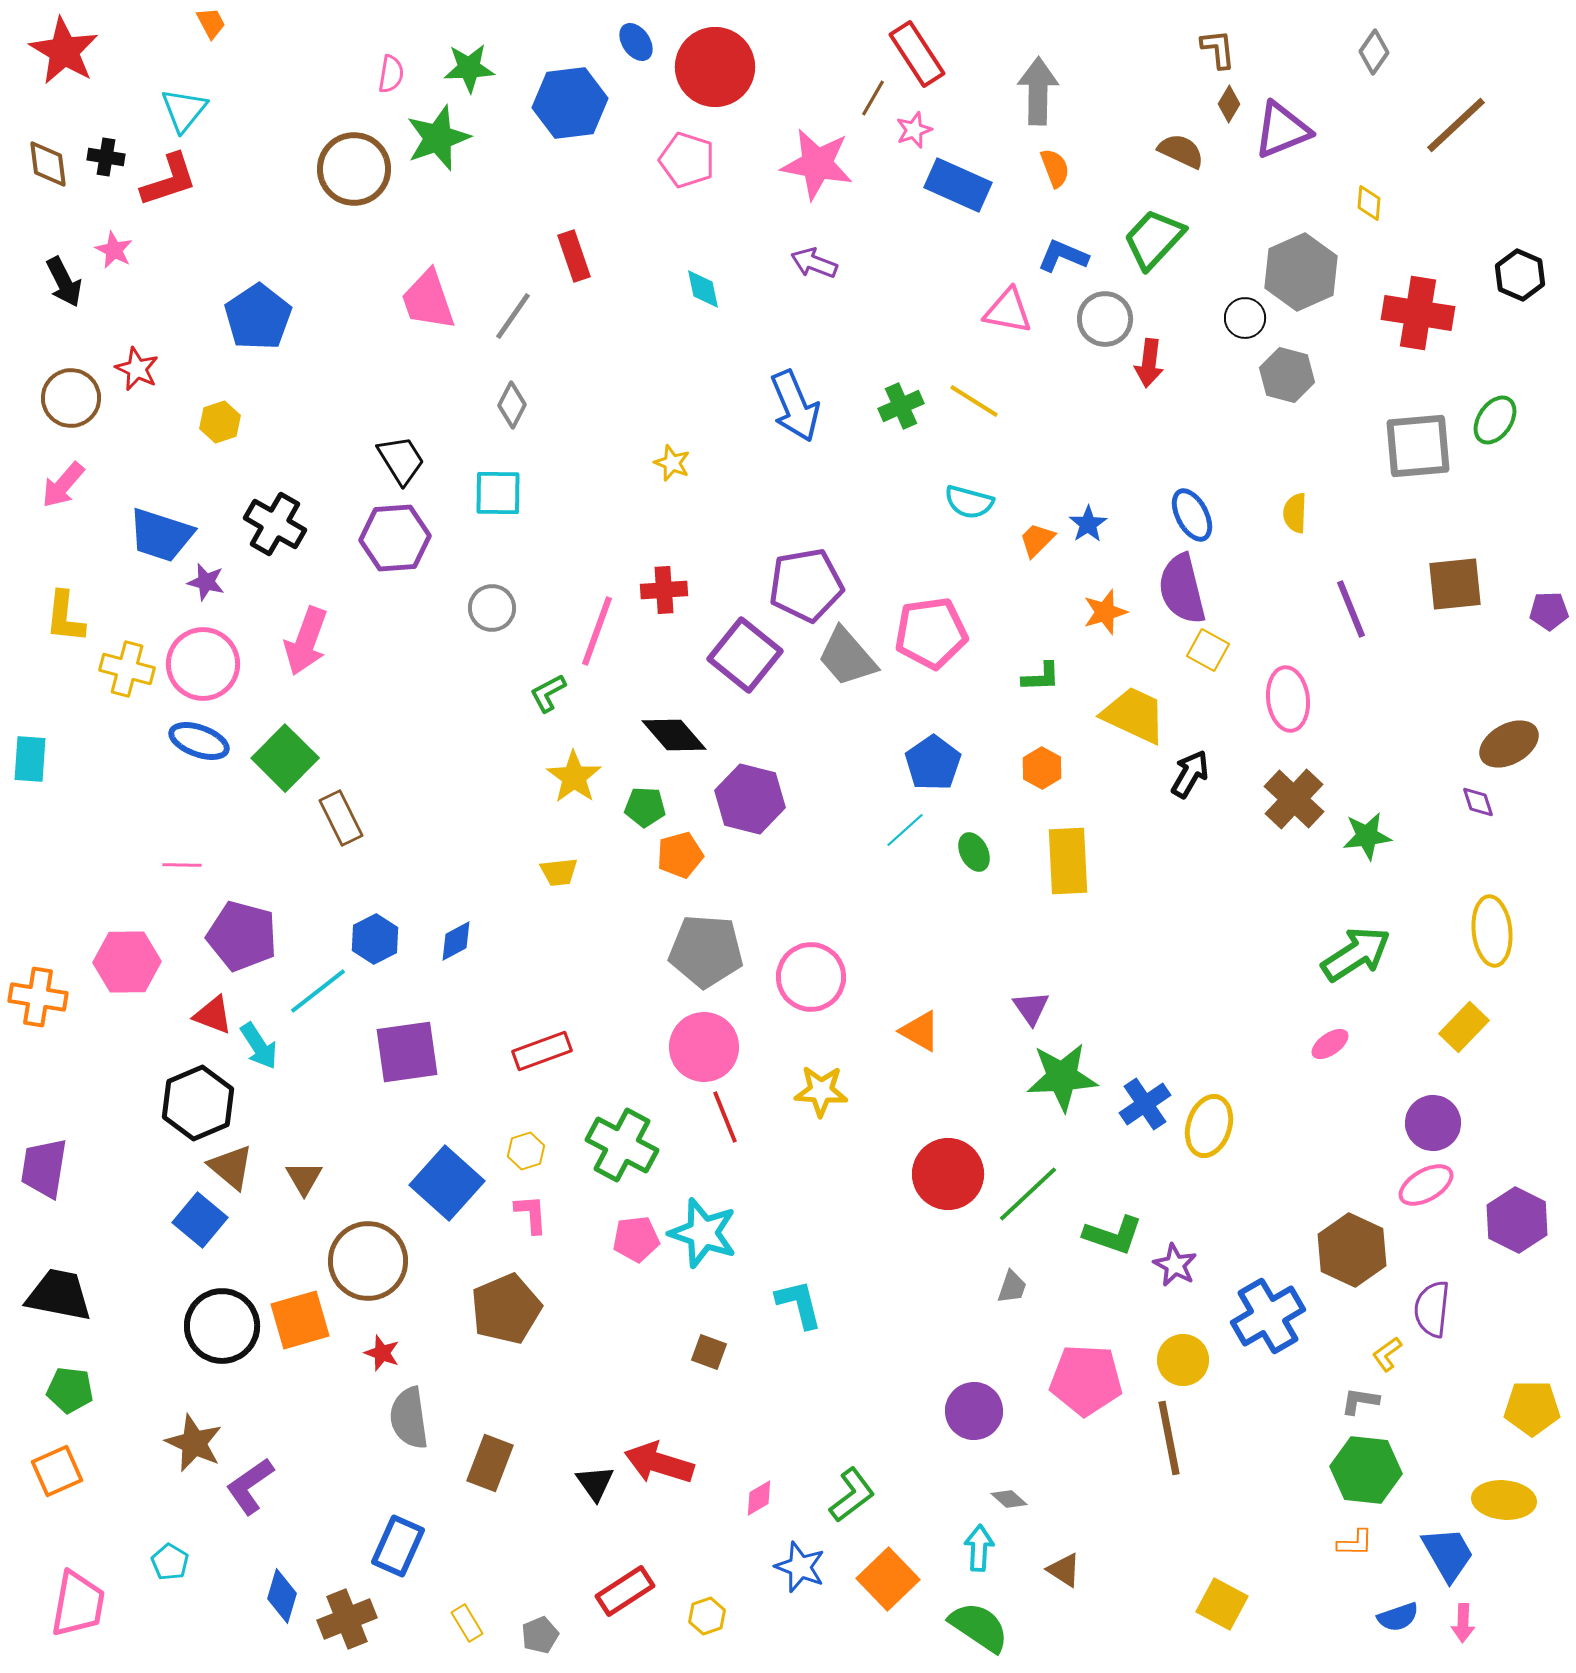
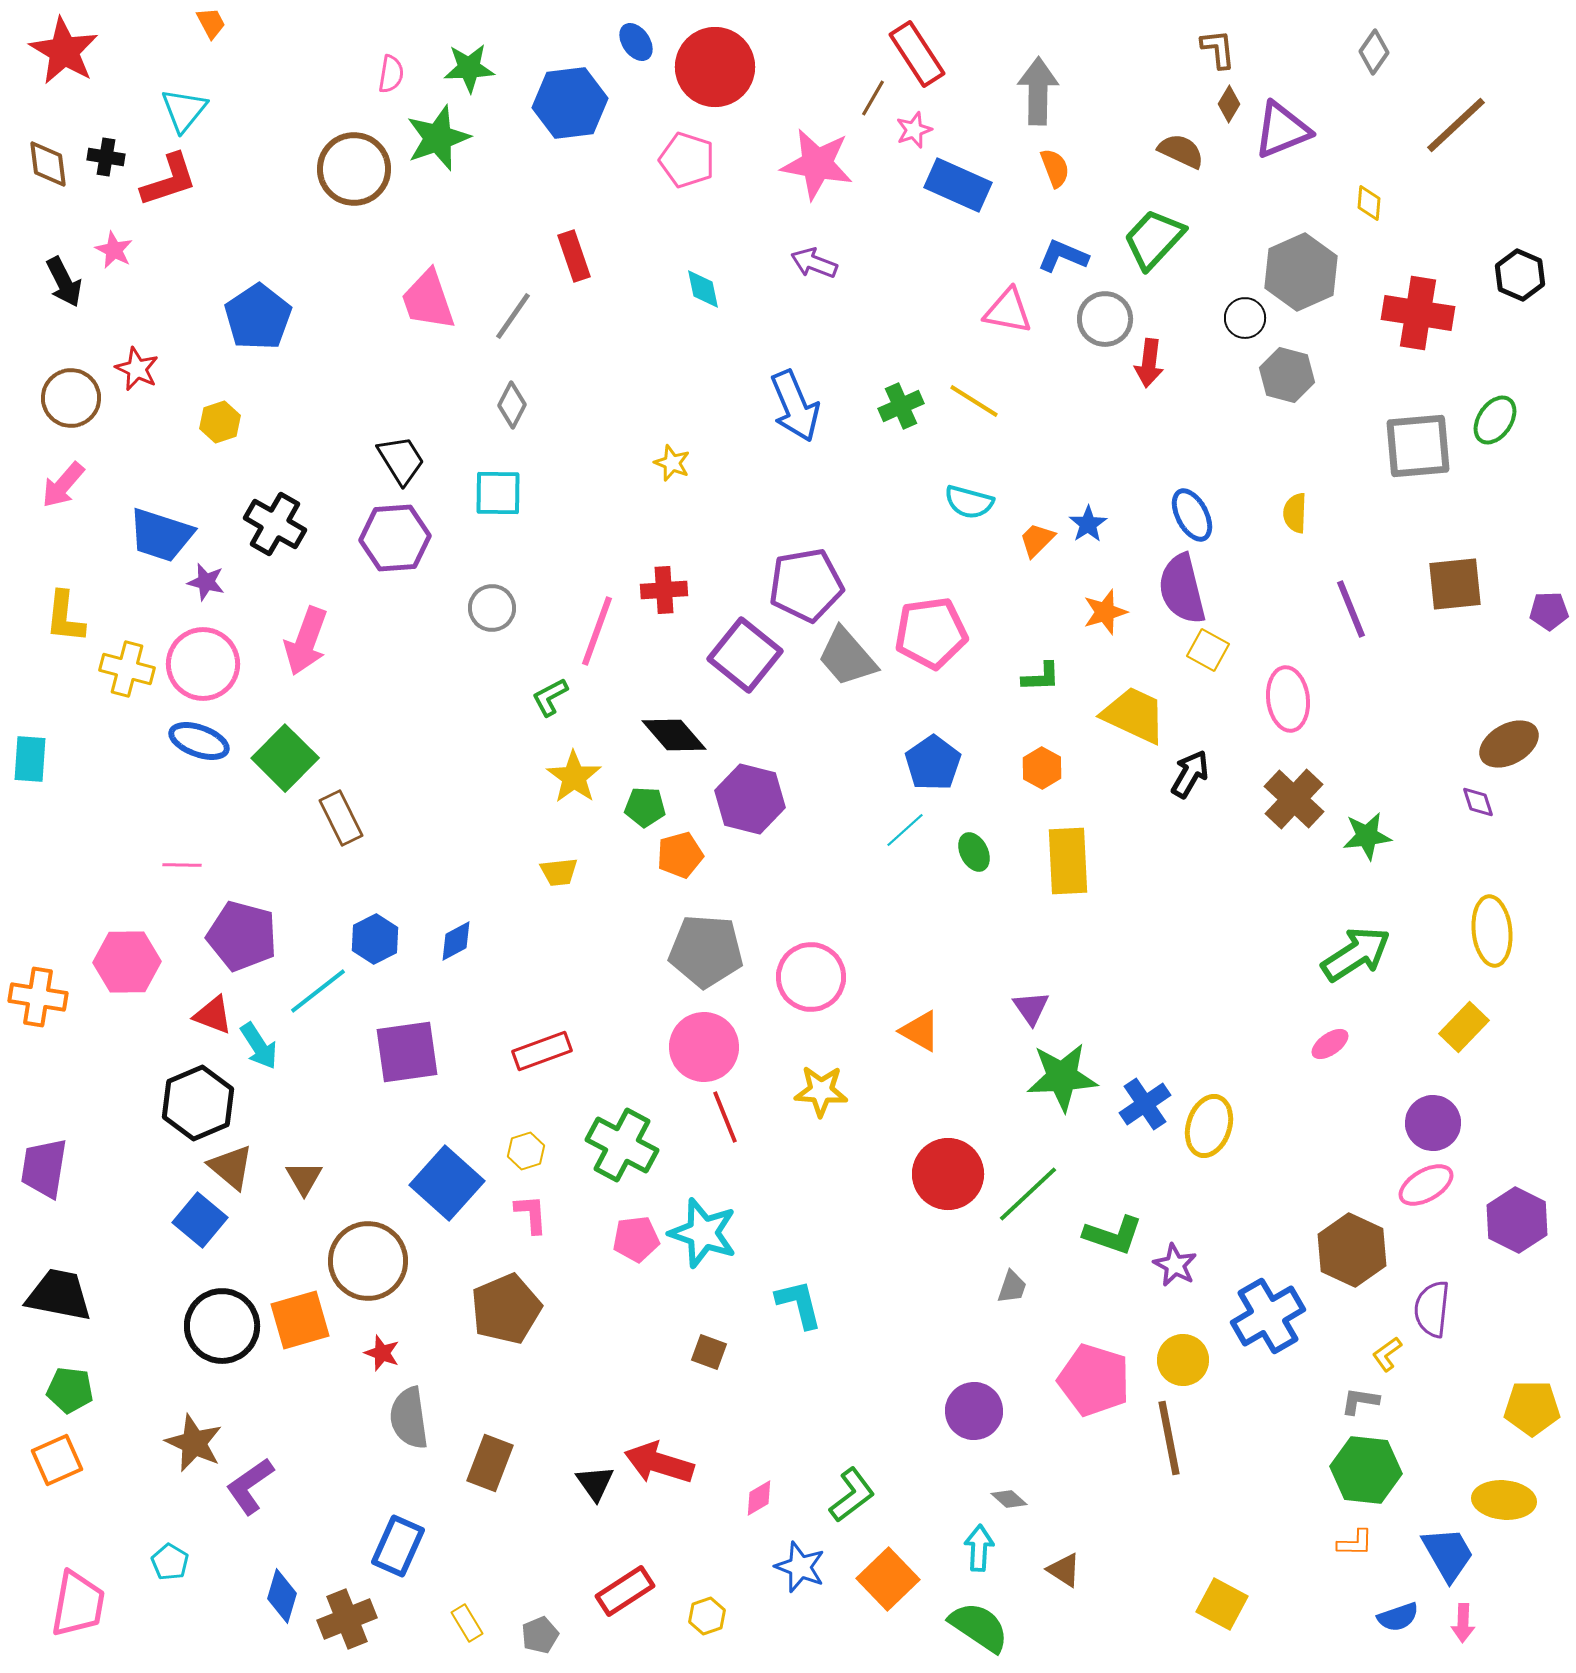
green L-shape at (548, 693): moved 2 px right, 4 px down
pink pentagon at (1086, 1380): moved 8 px right; rotated 14 degrees clockwise
orange square at (57, 1471): moved 11 px up
